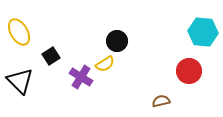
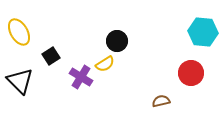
red circle: moved 2 px right, 2 px down
